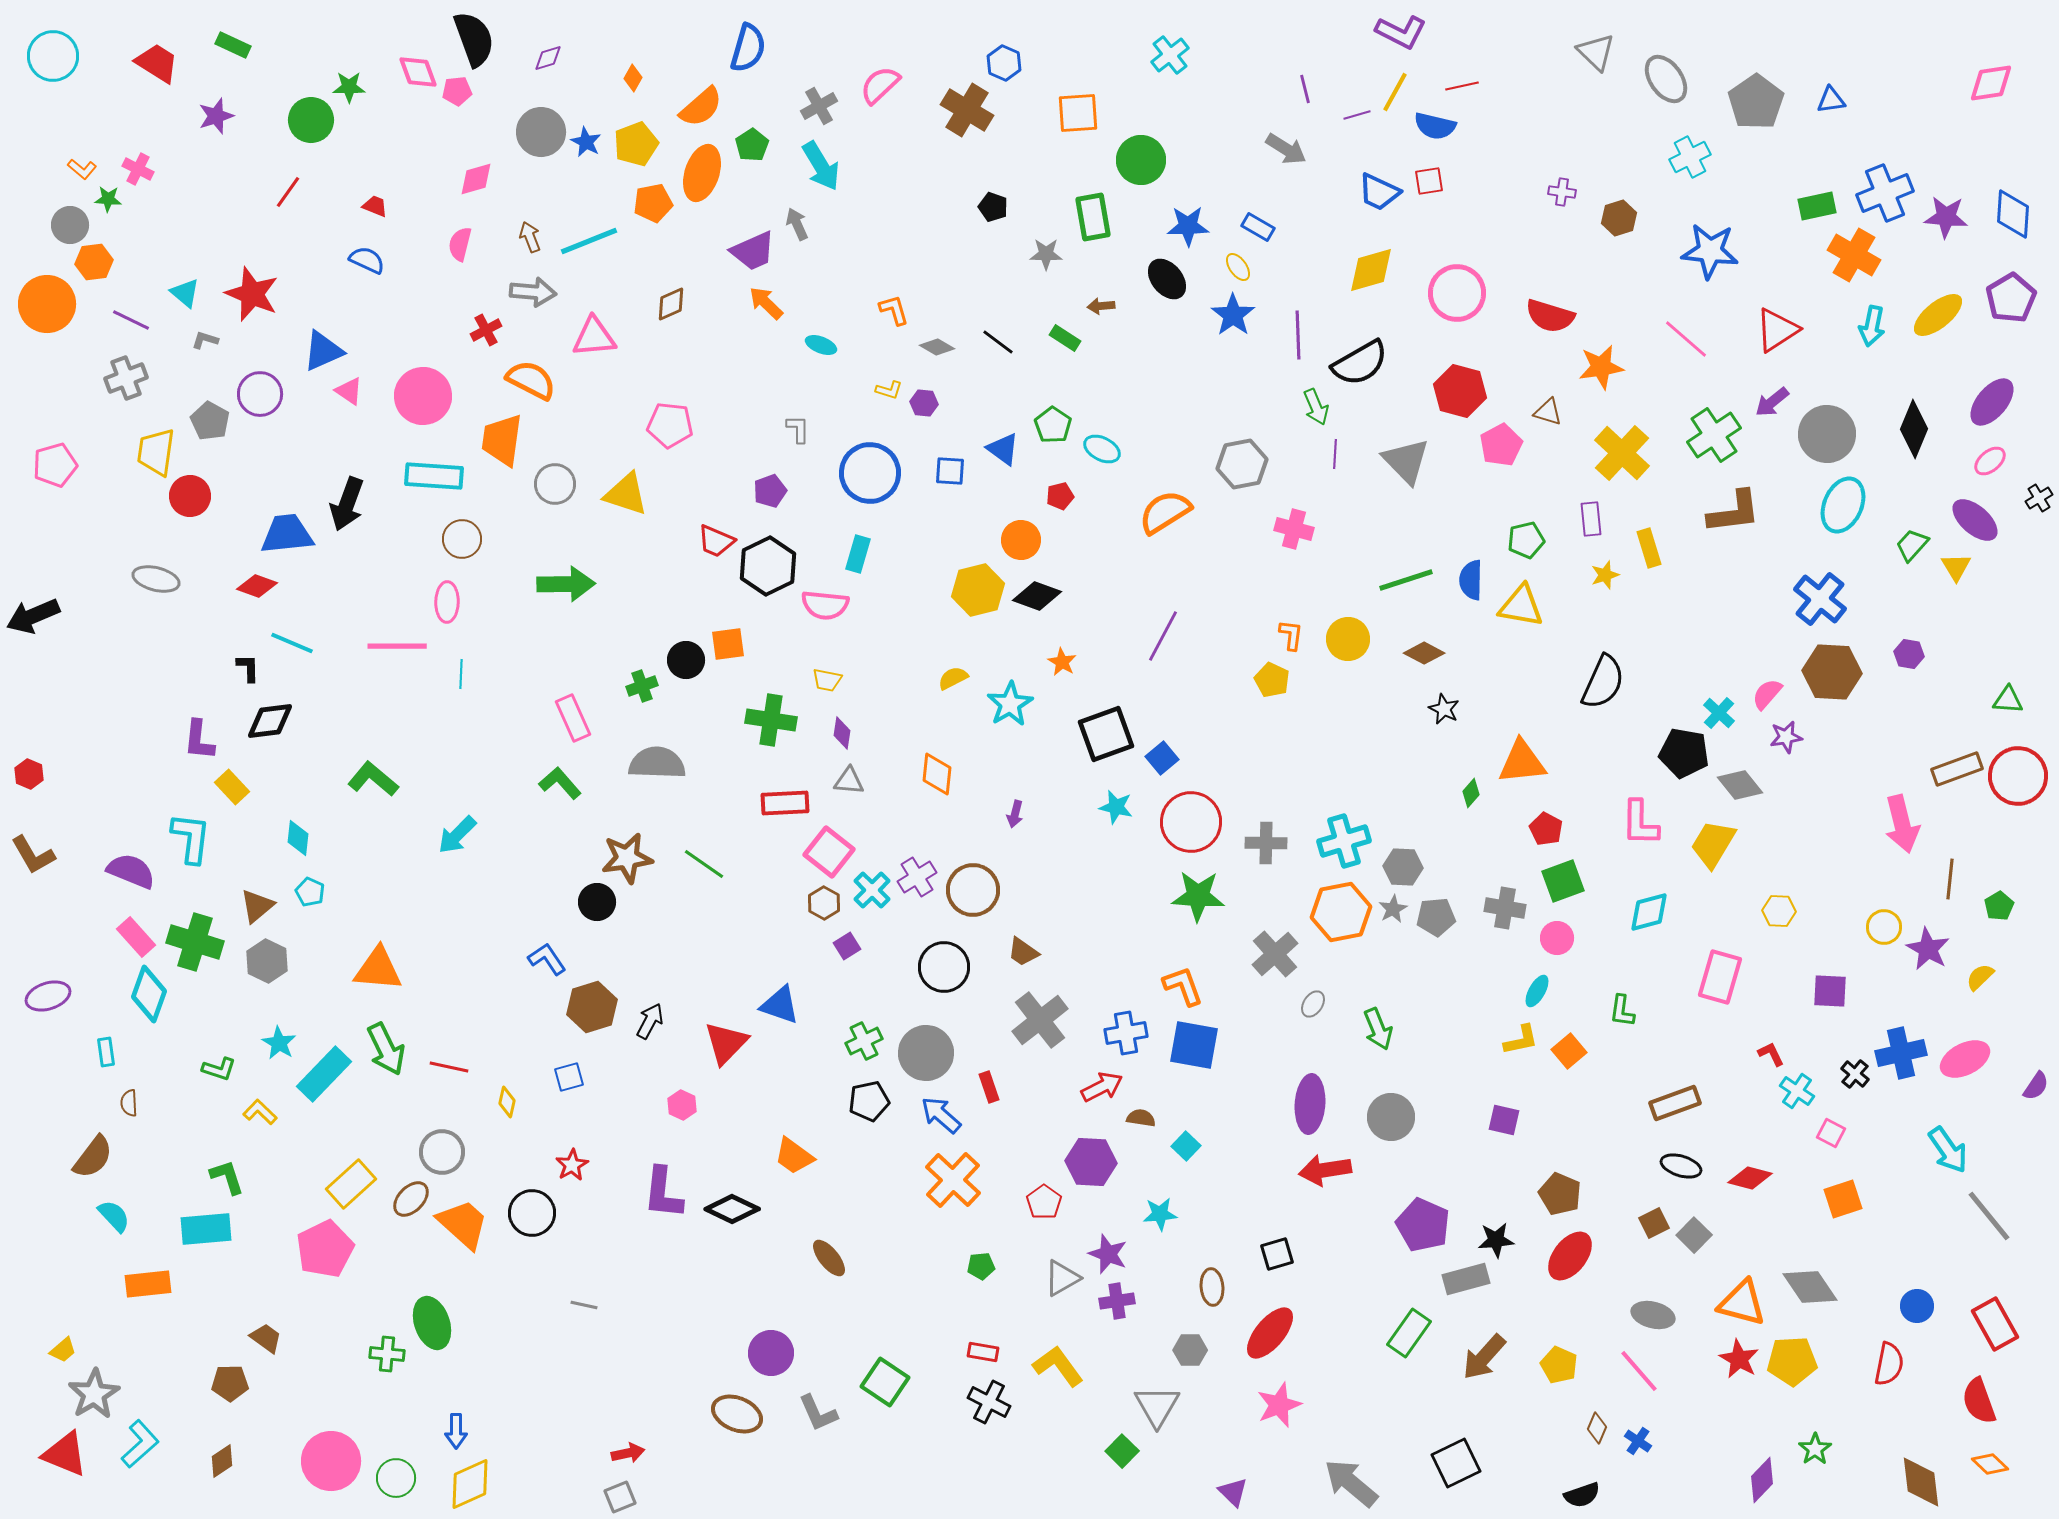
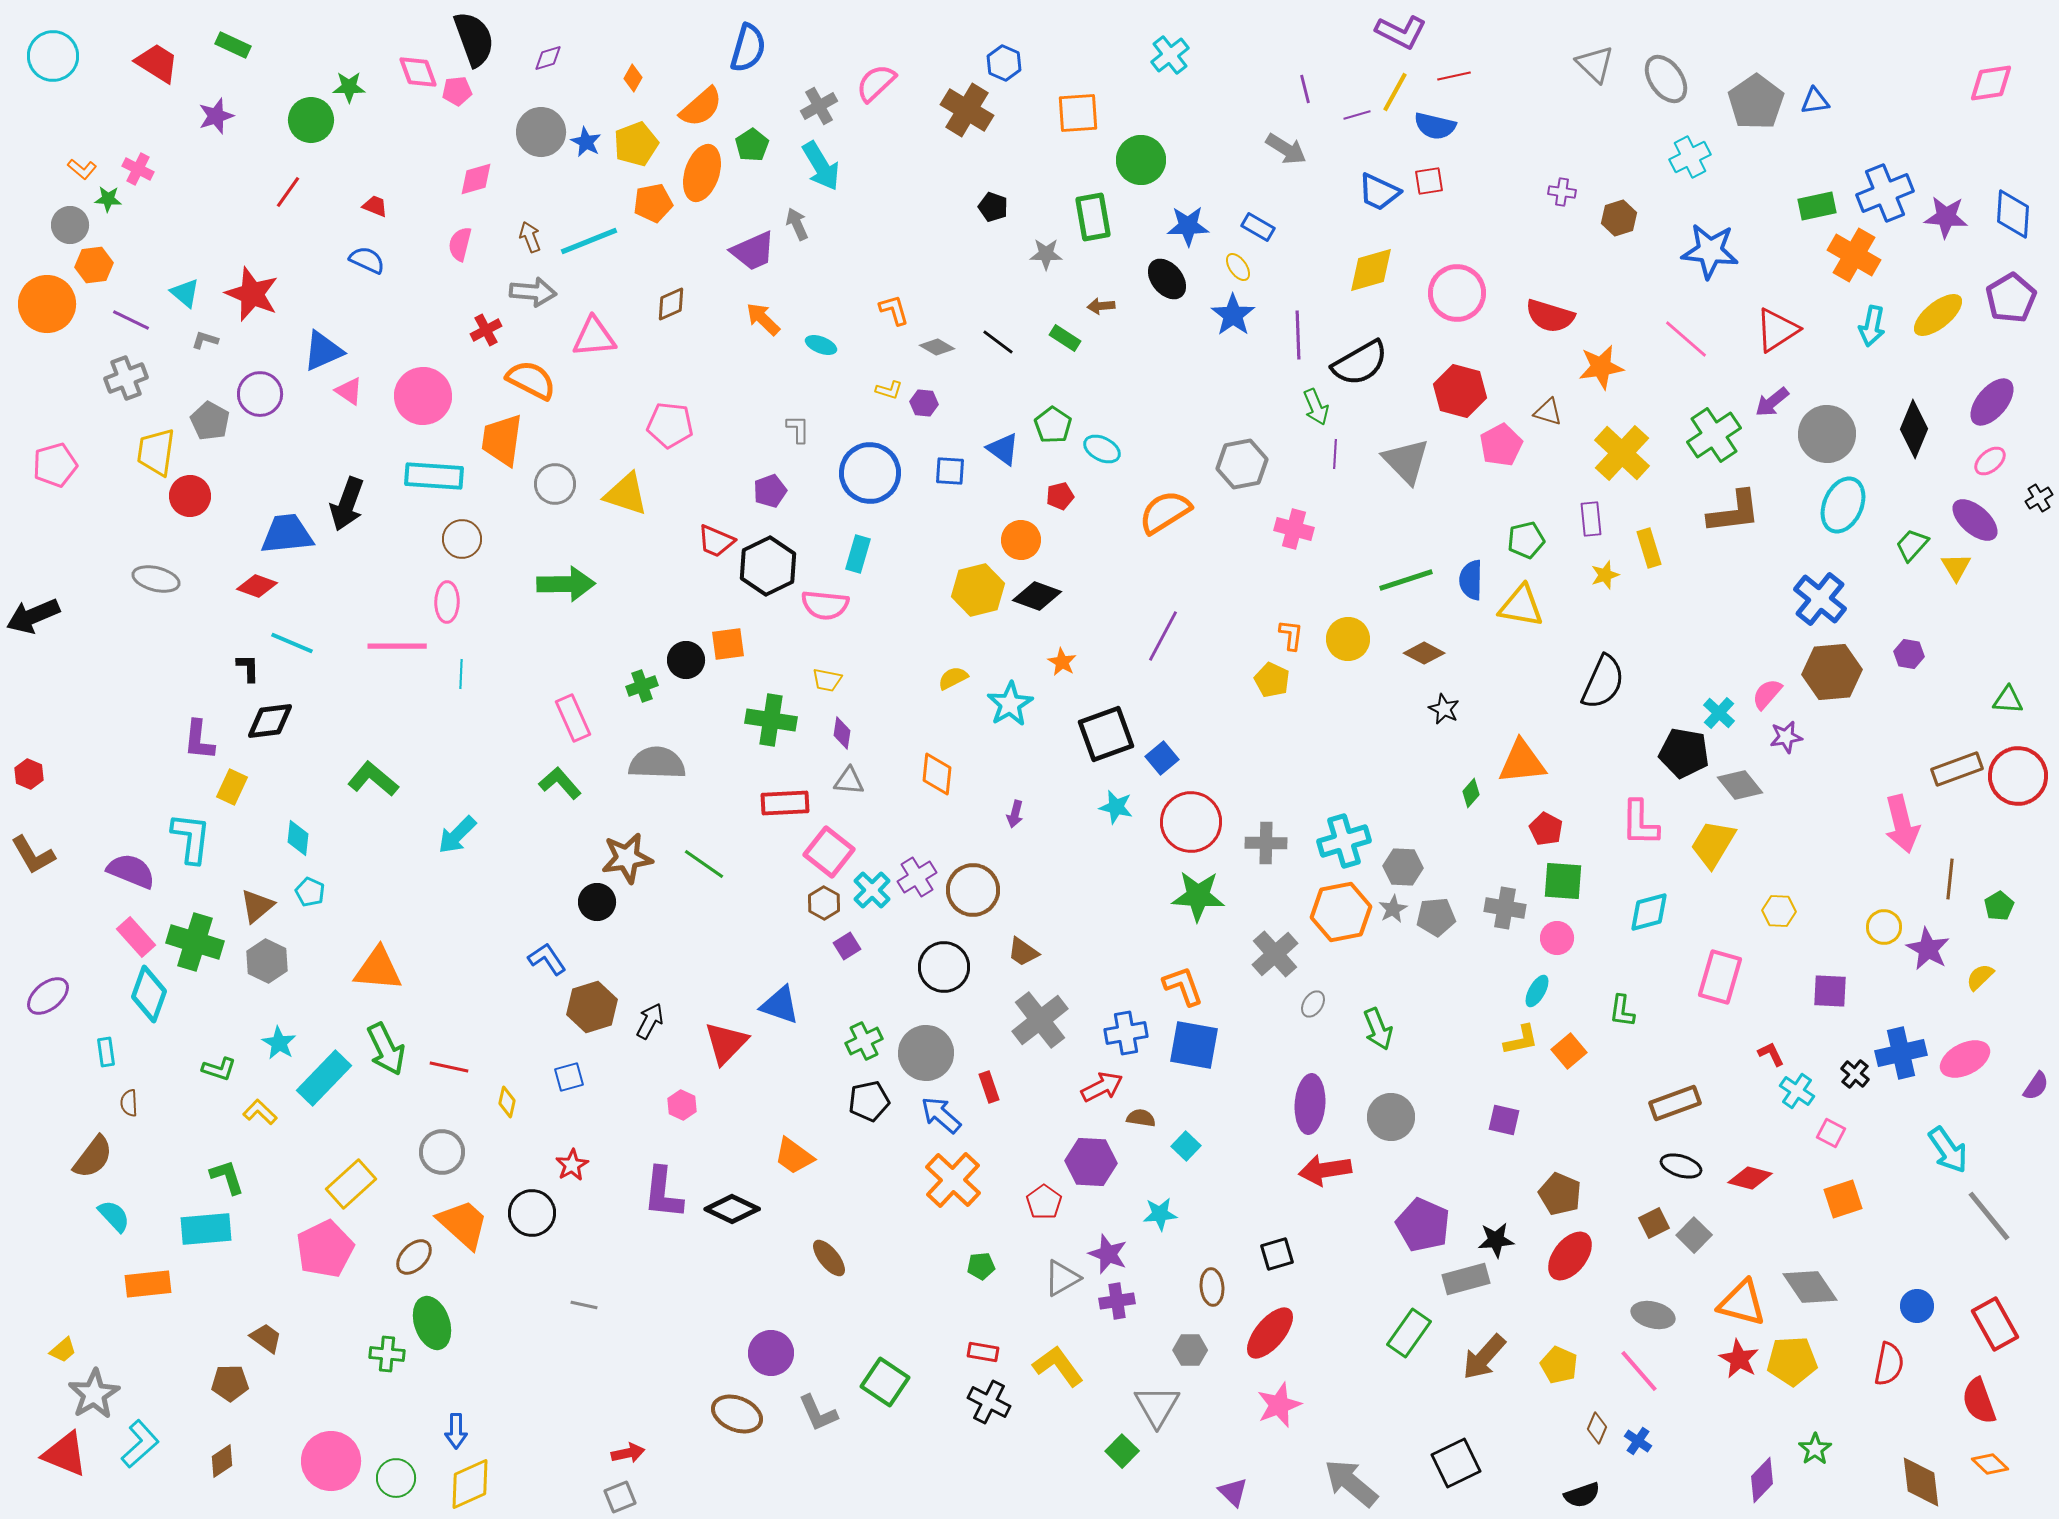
gray triangle at (1596, 52): moved 1 px left, 12 px down
pink semicircle at (880, 85): moved 4 px left, 2 px up
red line at (1462, 86): moved 8 px left, 10 px up
blue triangle at (1831, 100): moved 16 px left, 1 px down
orange hexagon at (94, 262): moved 3 px down
orange arrow at (766, 303): moved 3 px left, 16 px down
brown hexagon at (1832, 672): rotated 8 degrees counterclockwise
yellow rectangle at (232, 787): rotated 68 degrees clockwise
green square at (1563, 881): rotated 24 degrees clockwise
purple ellipse at (48, 996): rotated 21 degrees counterclockwise
cyan rectangle at (324, 1074): moved 4 px down
brown ellipse at (411, 1199): moved 3 px right, 58 px down
